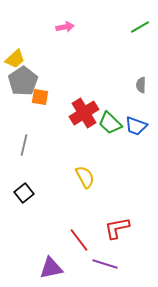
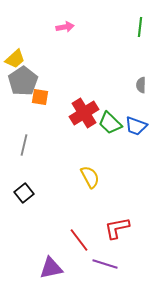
green line: rotated 54 degrees counterclockwise
yellow semicircle: moved 5 px right
